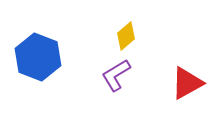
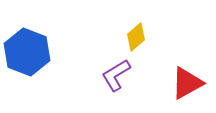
yellow diamond: moved 10 px right, 1 px down
blue hexagon: moved 11 px left, 5 px up
